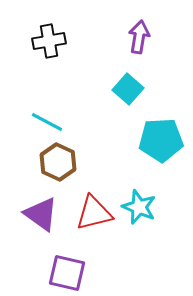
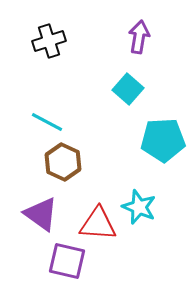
black cross: rotated 8 degrees counterclockwise
cyan pentagon: moved 2 px right
brown hexagon: moved 5 px right
red triangle: moved 4 px right, 11 px down; rotated 18 degrees clockwise
purple square: moved 12 px up
